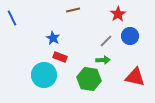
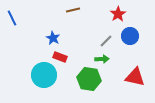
green arrow: moved 1 px left, 1 px up
